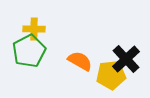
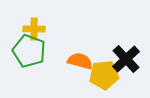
green pentagon: rotated 24 degrees counterclockwise
orange semicircle: rotated 15 degrees counterclockwise
yellow pentagon: moved 7 px left
